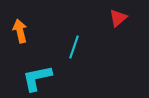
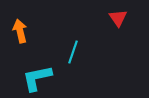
red triangle: rotated 24 degrees counterclockwise
cyan line: moved 1 px left, 5 px down
